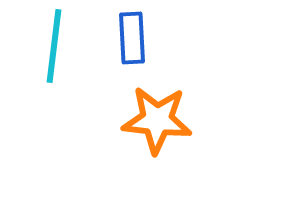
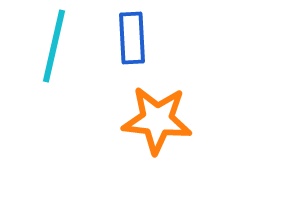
cyan line: rotated 6 degrees clockwise
